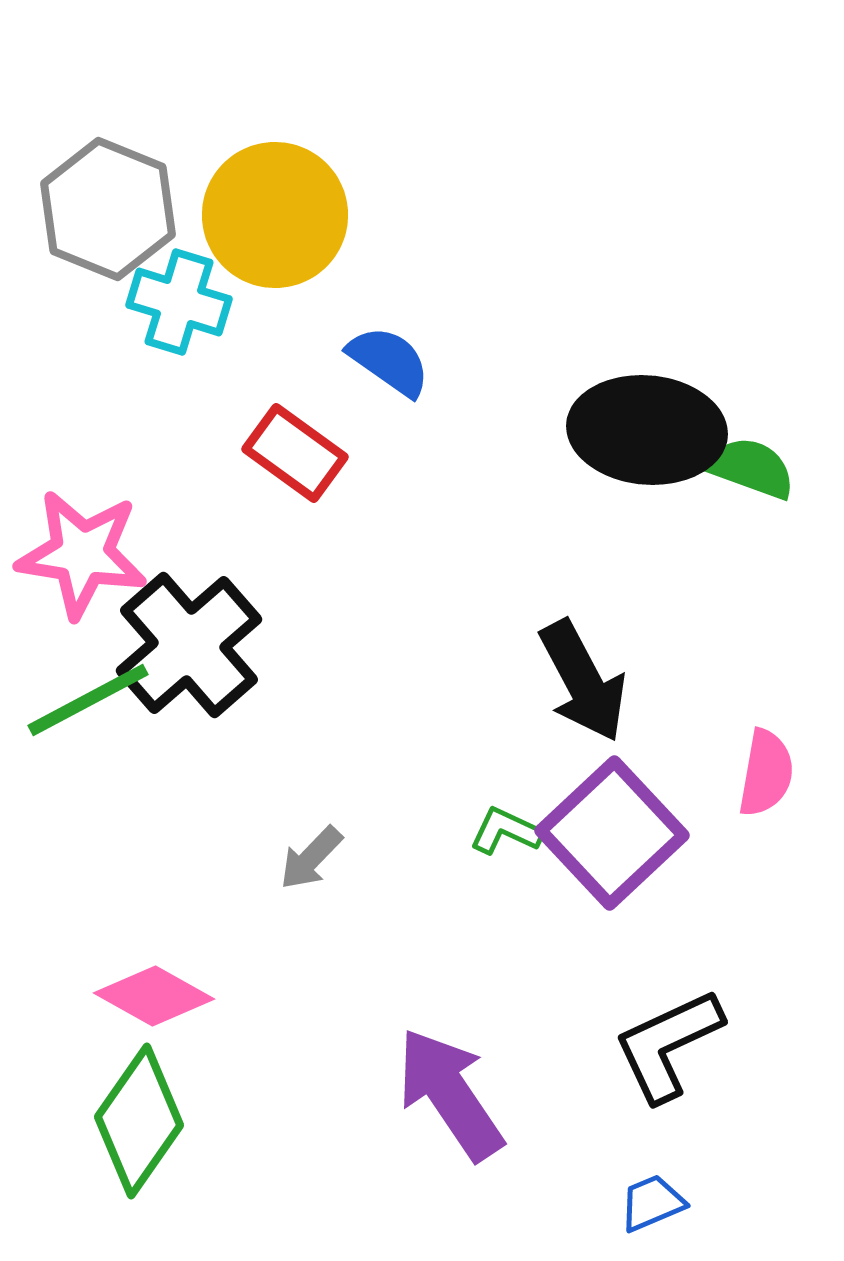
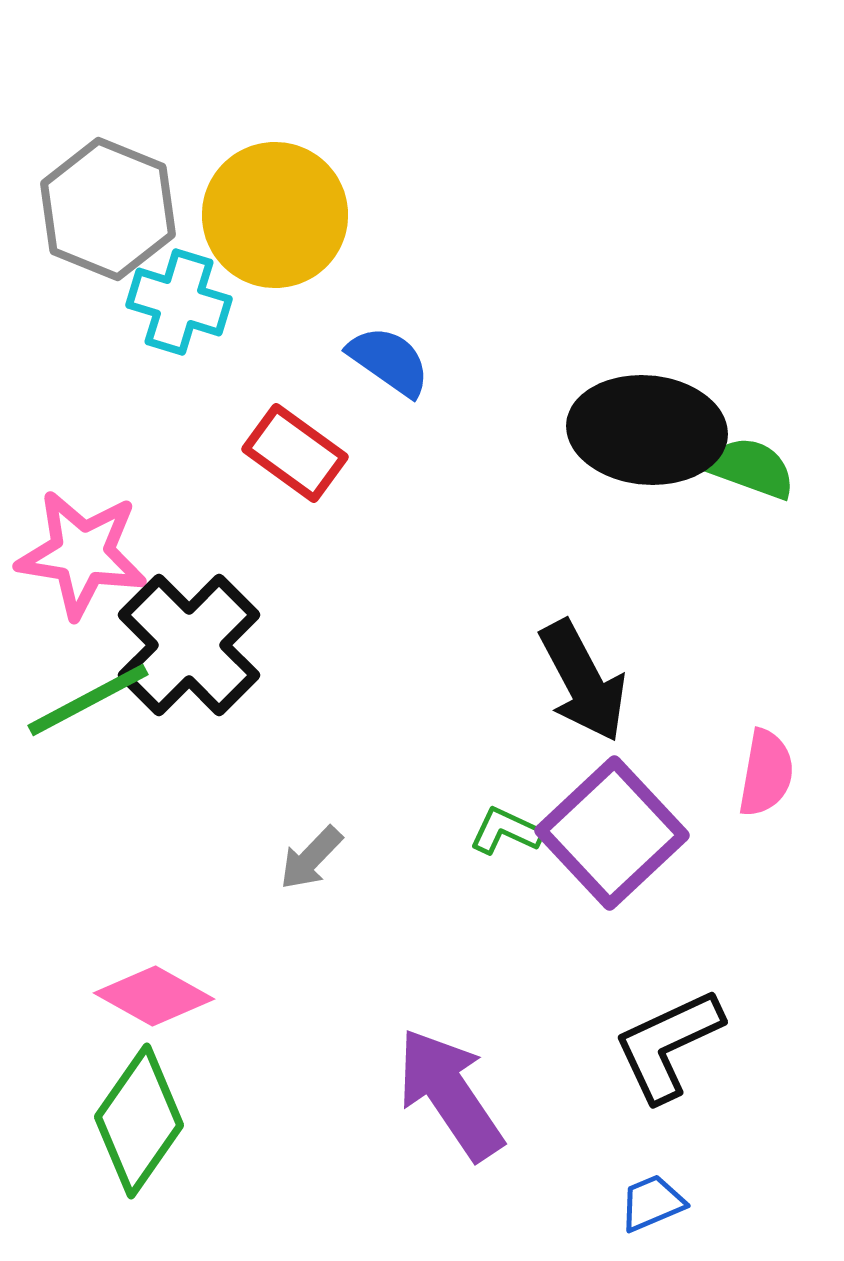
black cross: rotated 4 degrees counterclockwise
